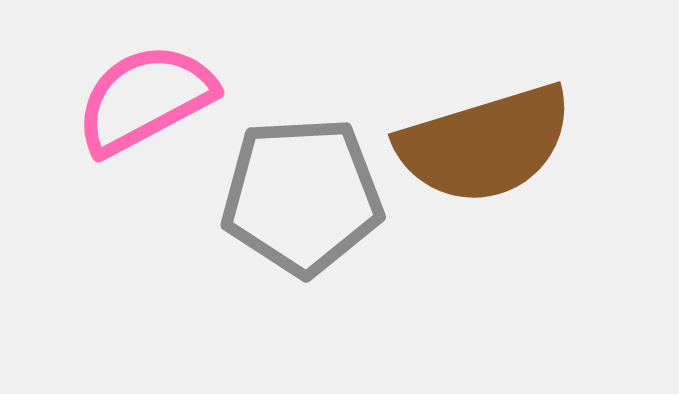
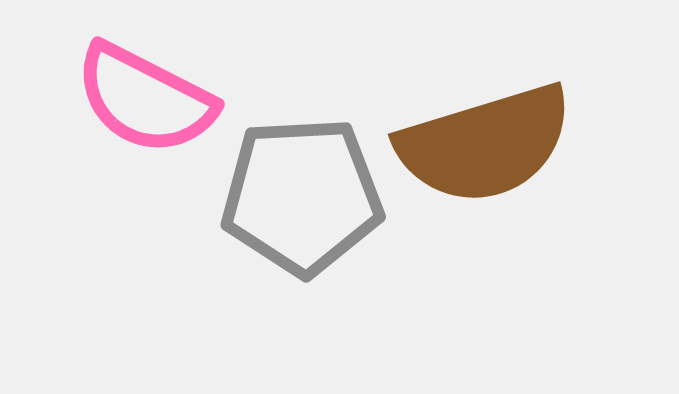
pink semicircle: rotated 125 degrees counterclockwise
